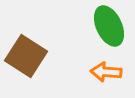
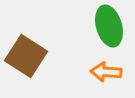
green ellipse: rotated 9 degrees clockwise
